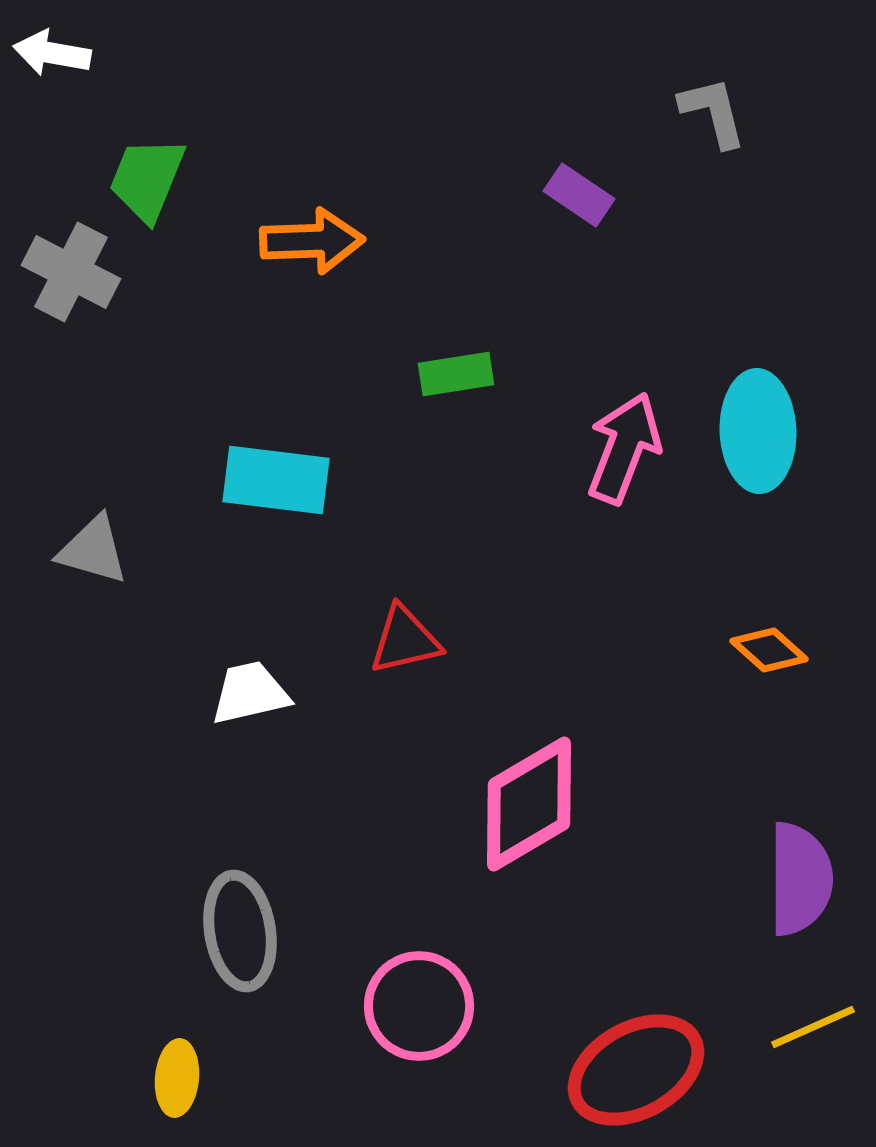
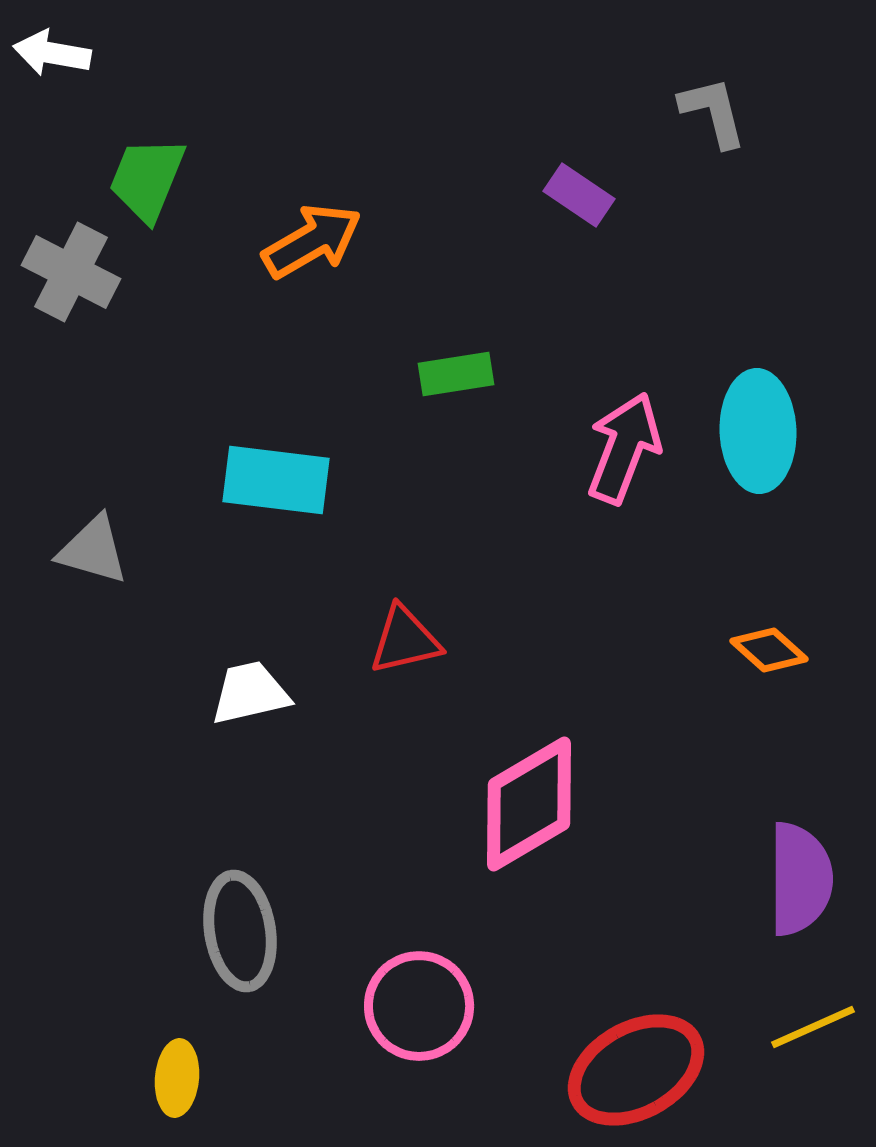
orange arrow: rotated 28 degrees counterclockwise
